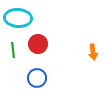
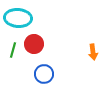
red circle: moved 4 px left
green line: rotated 21 degrees clockwise
blue circle: moved 7 px right, 4 px up
